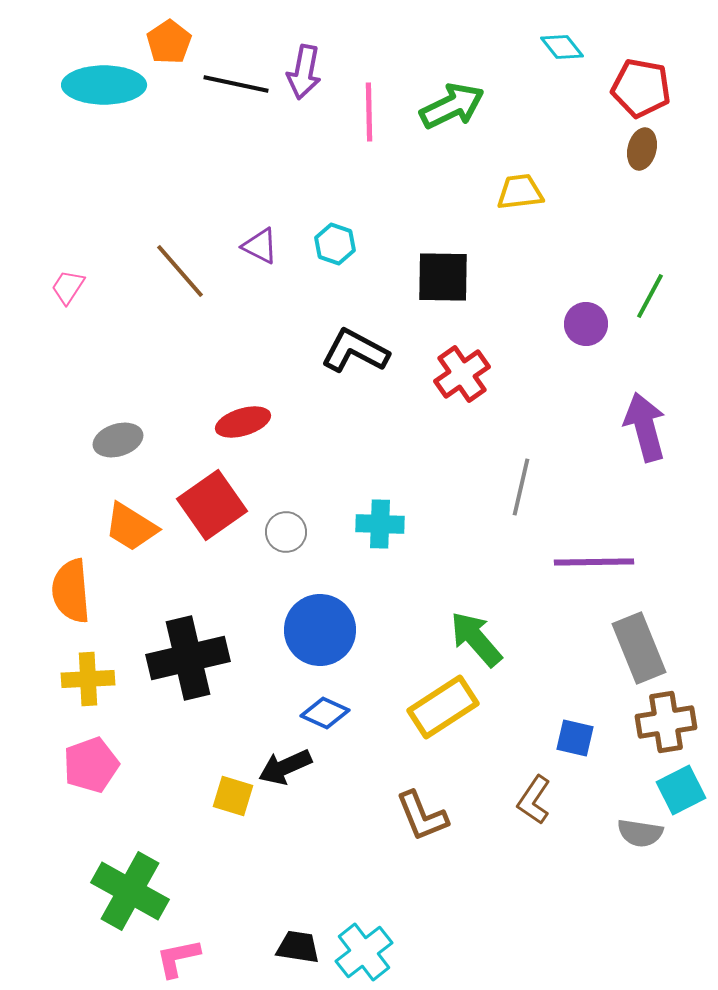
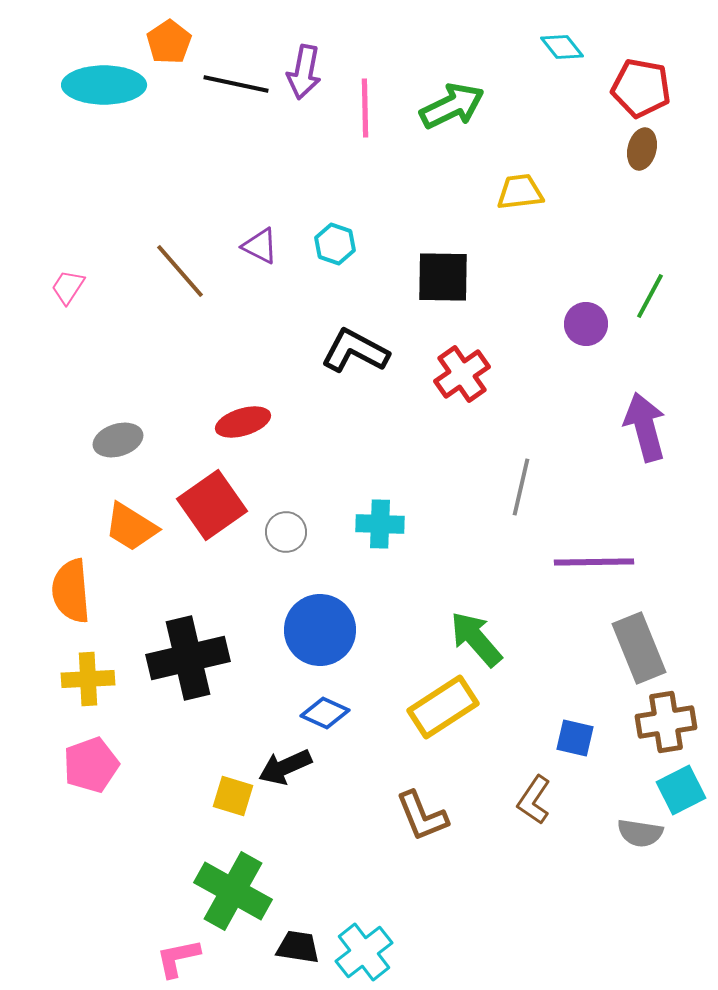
pink line at (369, 112): moved 4 px left, 4 px up
green cross at (130, 891): moved 103 px right
